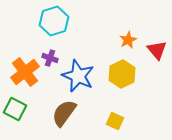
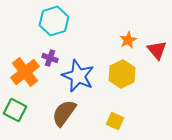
green square: moved 1 px down
